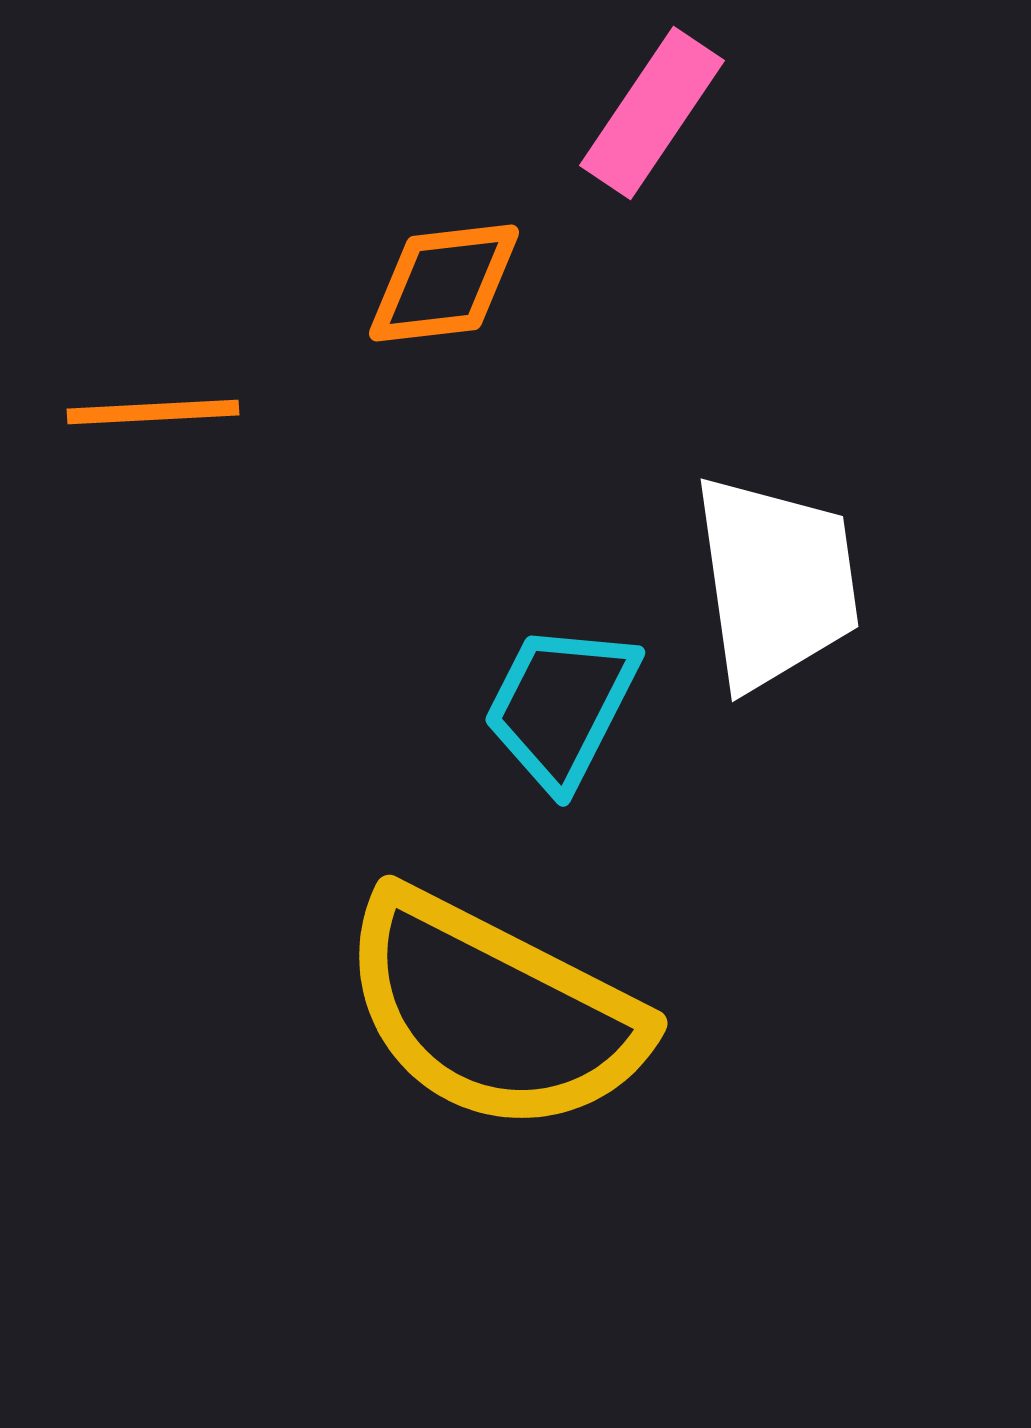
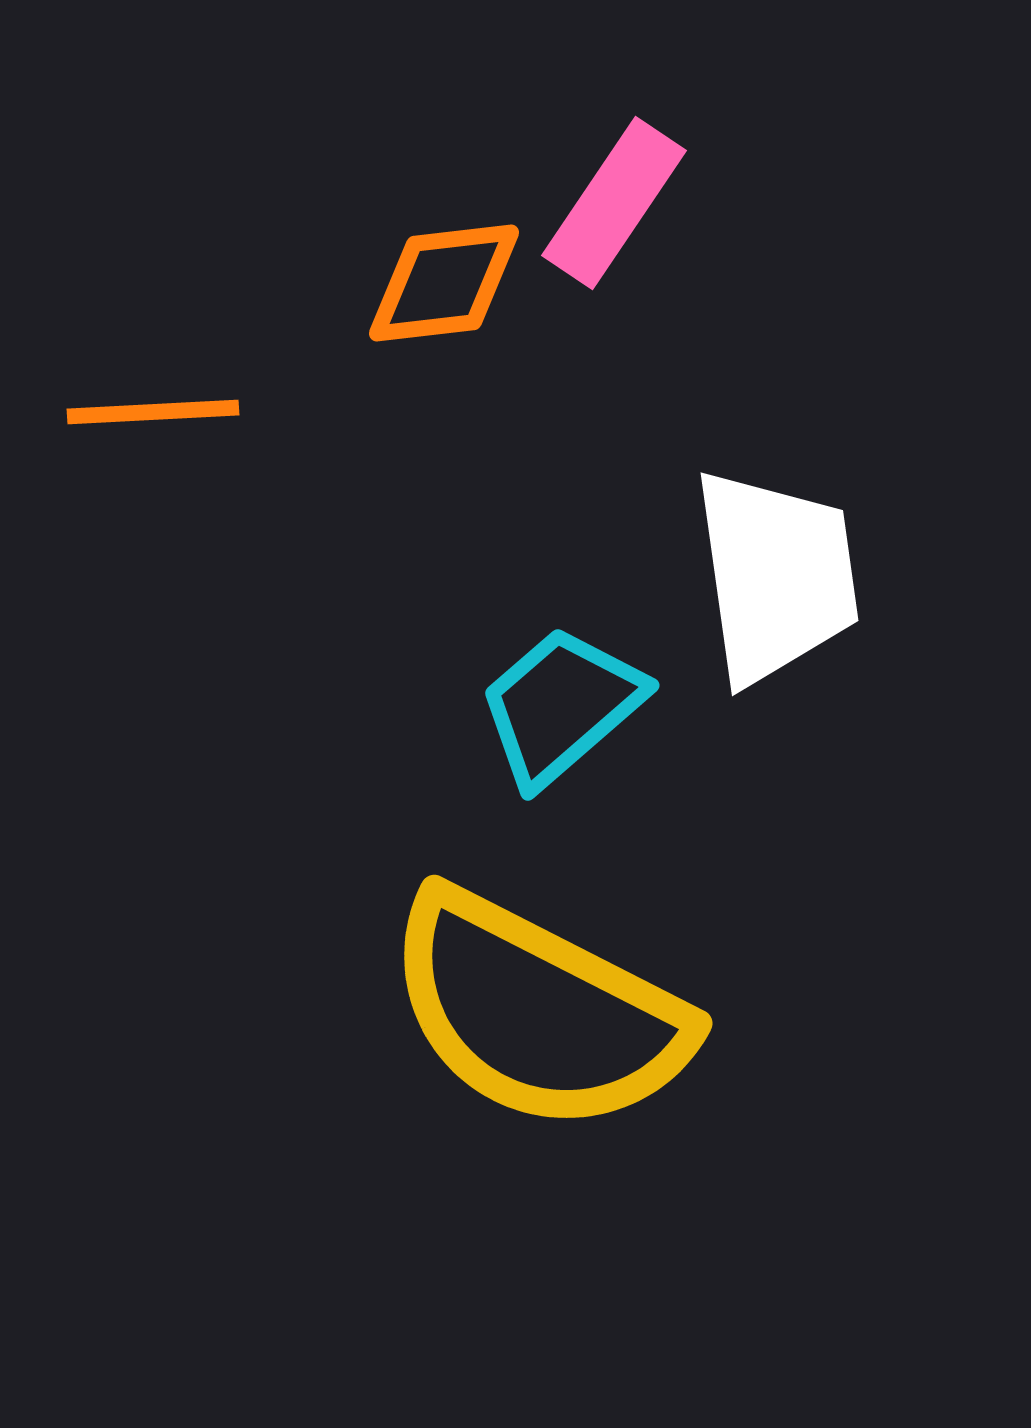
pink rectangle: moved 38 px left, 90 px down
white trapezoid: moved 6 px up
cyan trapezoid: rotated 22 degrees clockwise
yellow semicircle: moved 45 px right
